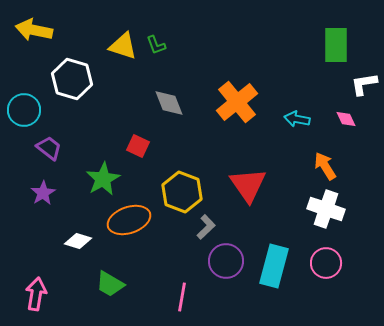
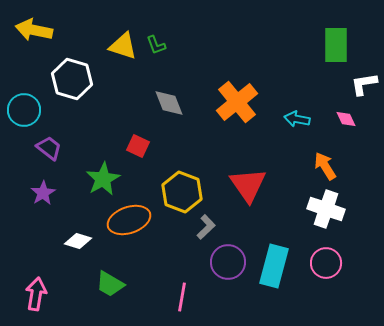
purple circle: moved 2 px right, 1 px down
